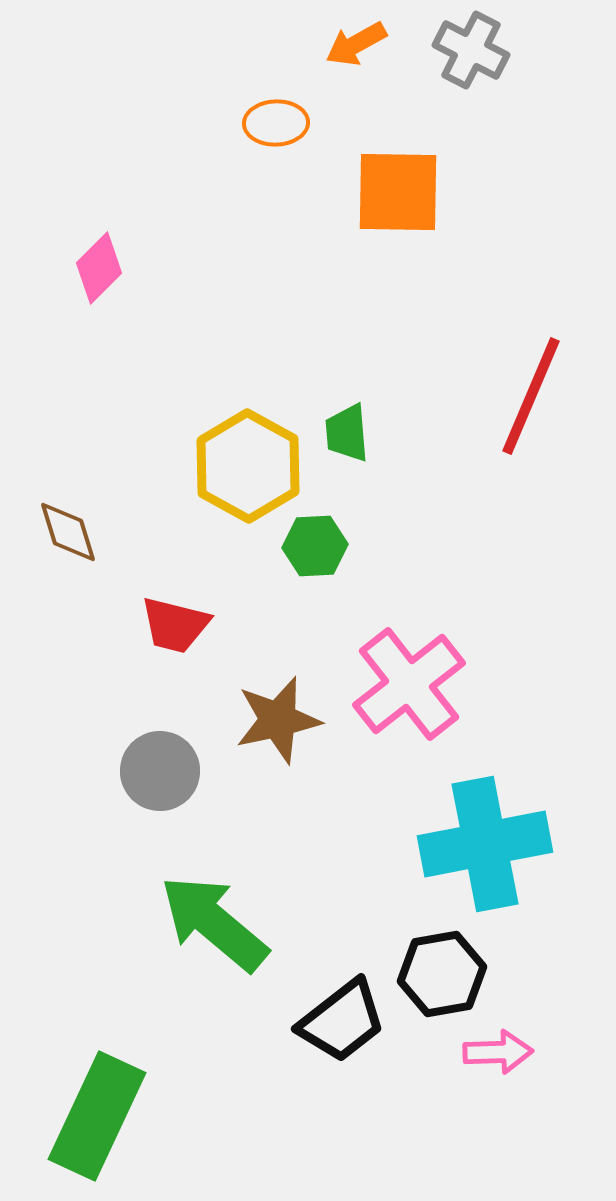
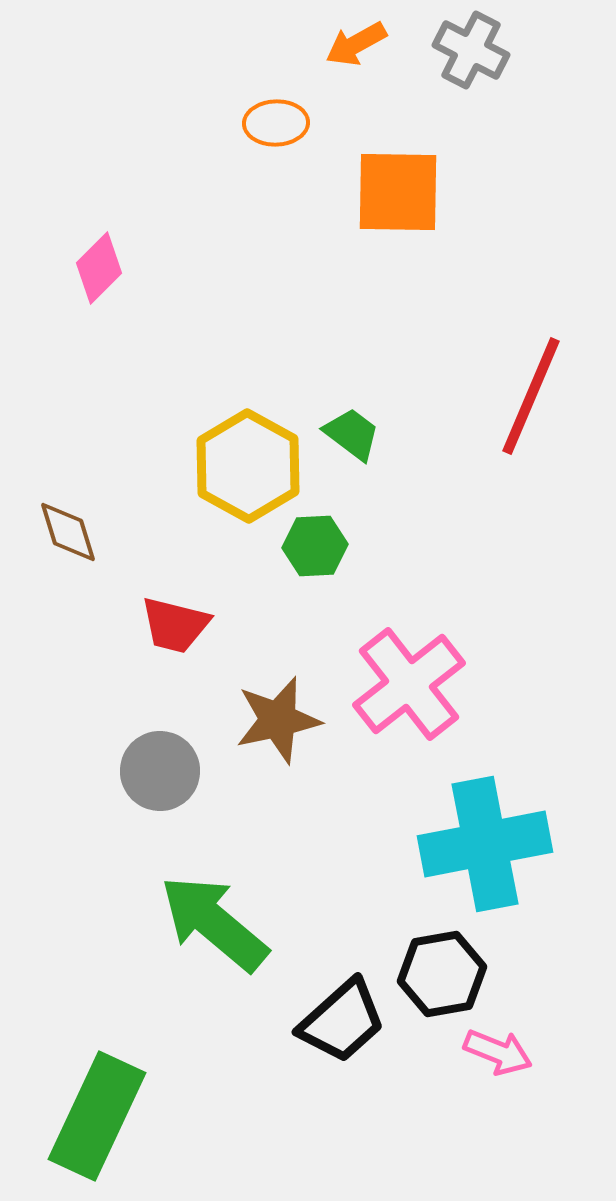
green trapezoid: moved 5 px right, 1 px down; rotated 132 degrees clockwise
black trapezoid: rotated 4 degrees counterclockwise
pink arrow: rotated 24 degrees clockwise
